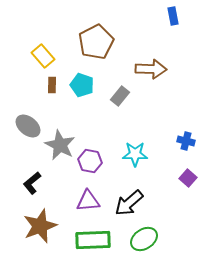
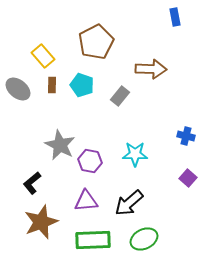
blue rectangle: moved 2 px right, 1 px down
gray ellipse: moved 10 px left, 37 px up
blue cross: moved 5 px up
purple triangle: moved 2 px left
brown star: moved 1 px right, 4 px up
green ellipse: rotated 8 degrees clockwise
